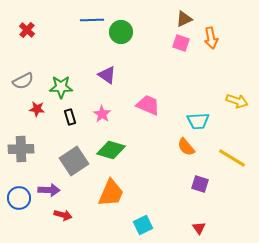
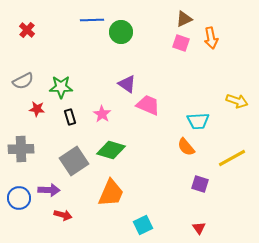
purple triangle: moved 20 px right, 9 px down
yellow line: rotated 60 degrees counterclockwise
